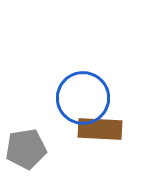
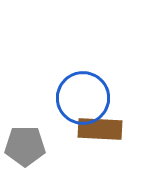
gray pentagon: moved 1 px left, 3 px up; rotated 9 degrees clockwise
